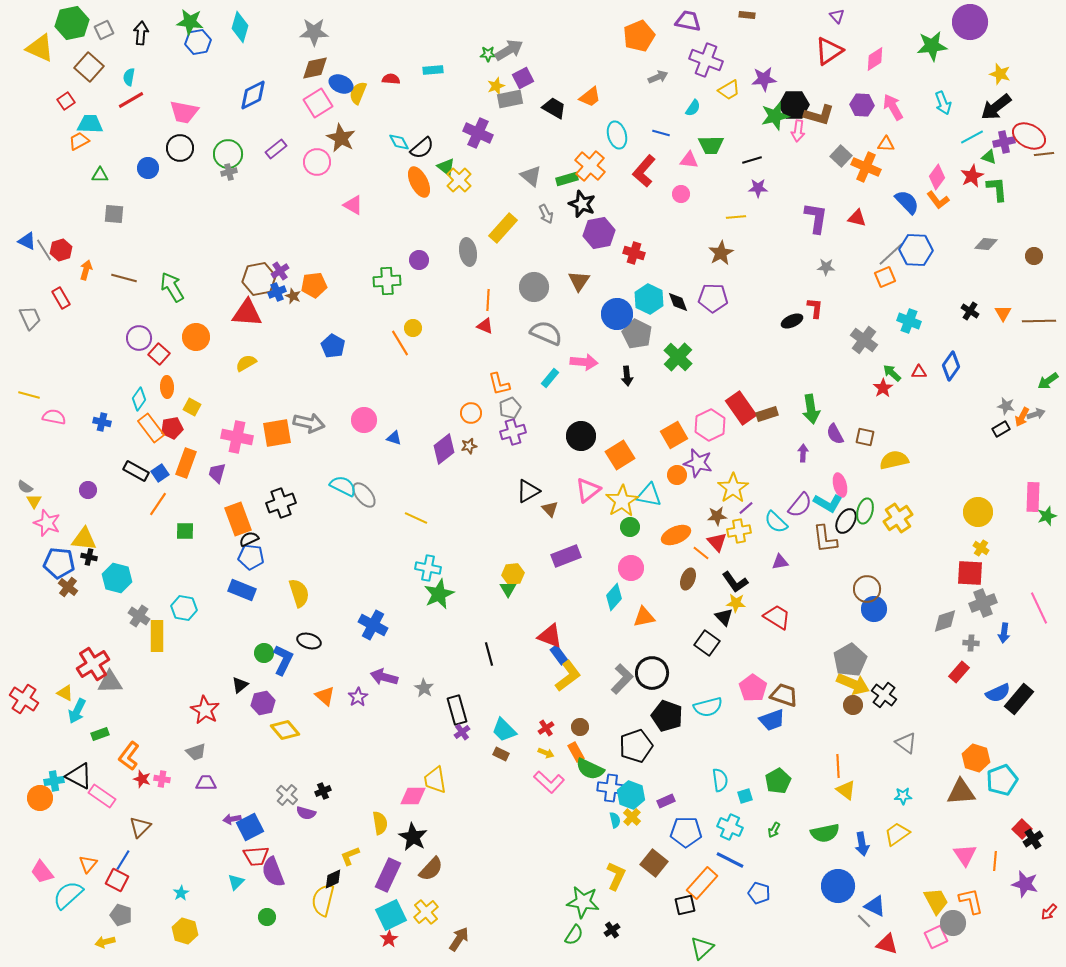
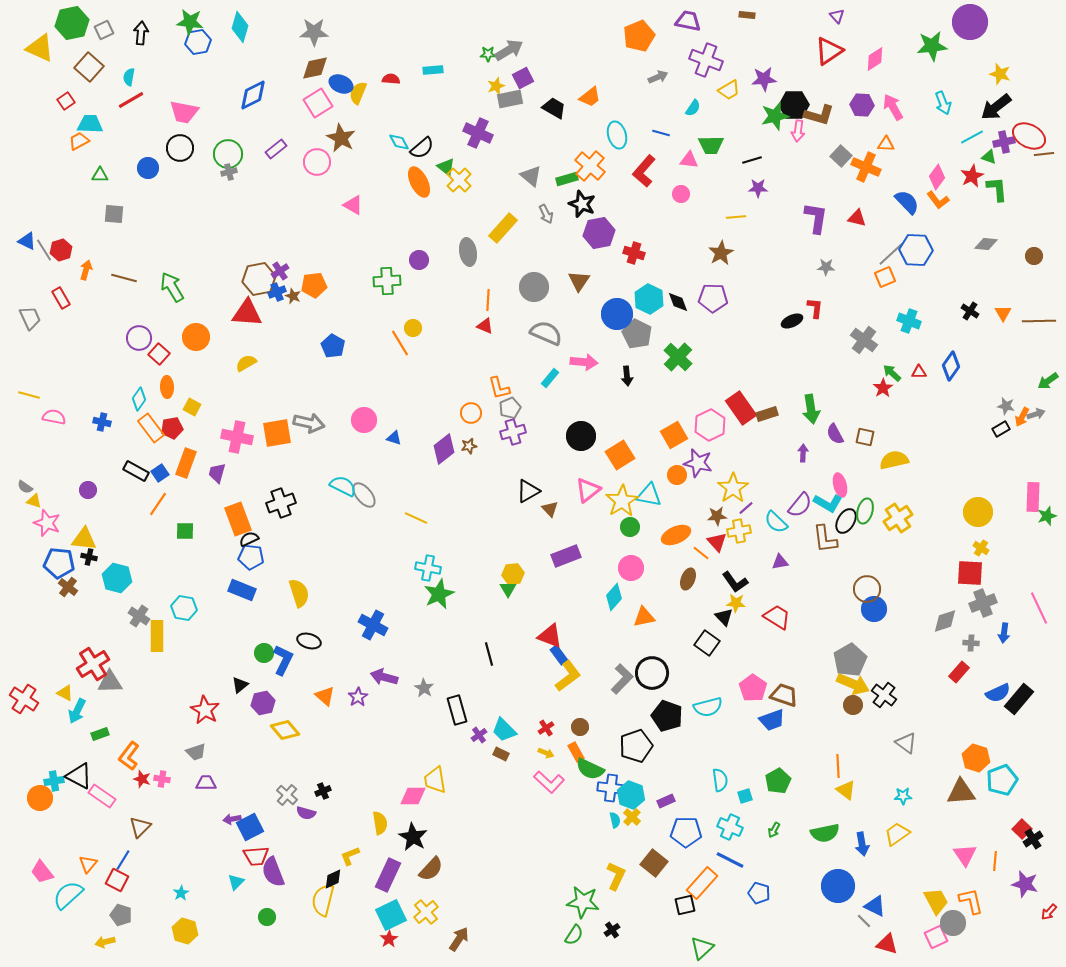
orange L-shape at (499, 384): moved 4 px down
yellow triangle at (34, 501): rotated 42 degrees counterclockwise
purple cross at (462, 732): moved 17 px right, 3 px down
